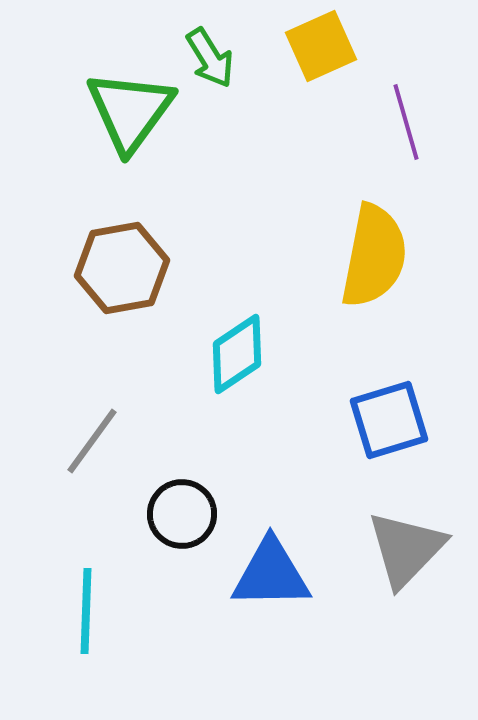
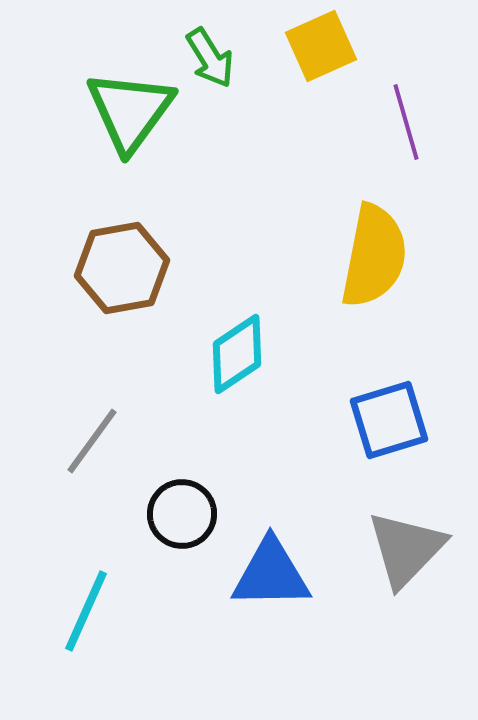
cyan line: rotated 22 degrees clockwise
